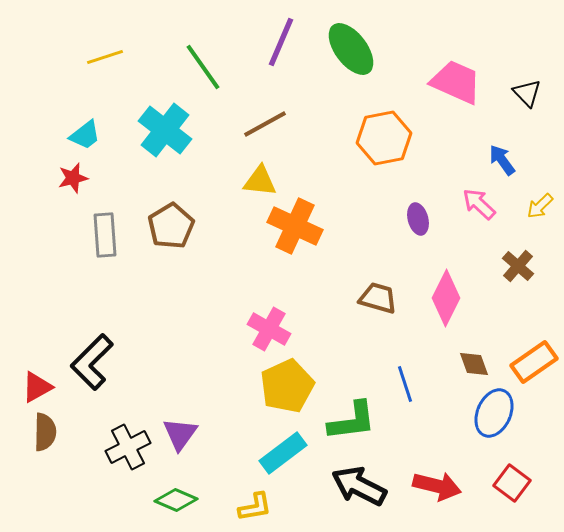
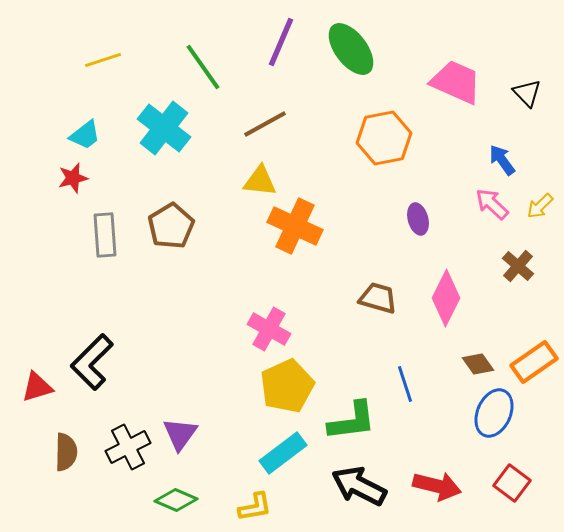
yellow line: moved 2 px left, 3 px down
cyan cross: moved 1 px left, 2 px up
pink arrow: moved 13 px right
brown diamond: moved 4 px right; rotated 16 degrees counterclockwise
red triangle: rotated 12 degrees clockwise
brown semicircle: moved 21 px right, 20 px down
